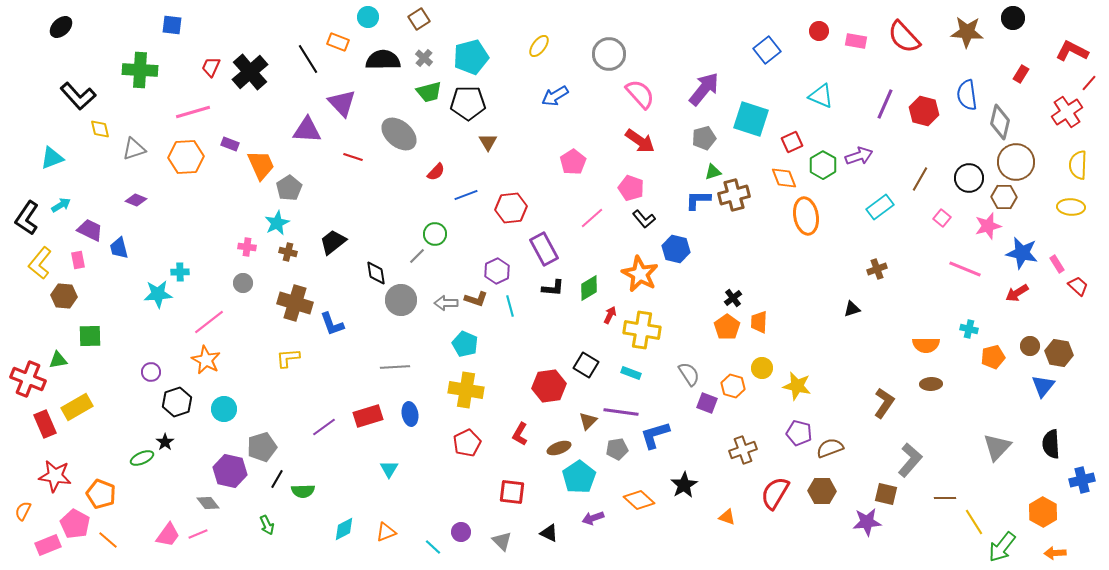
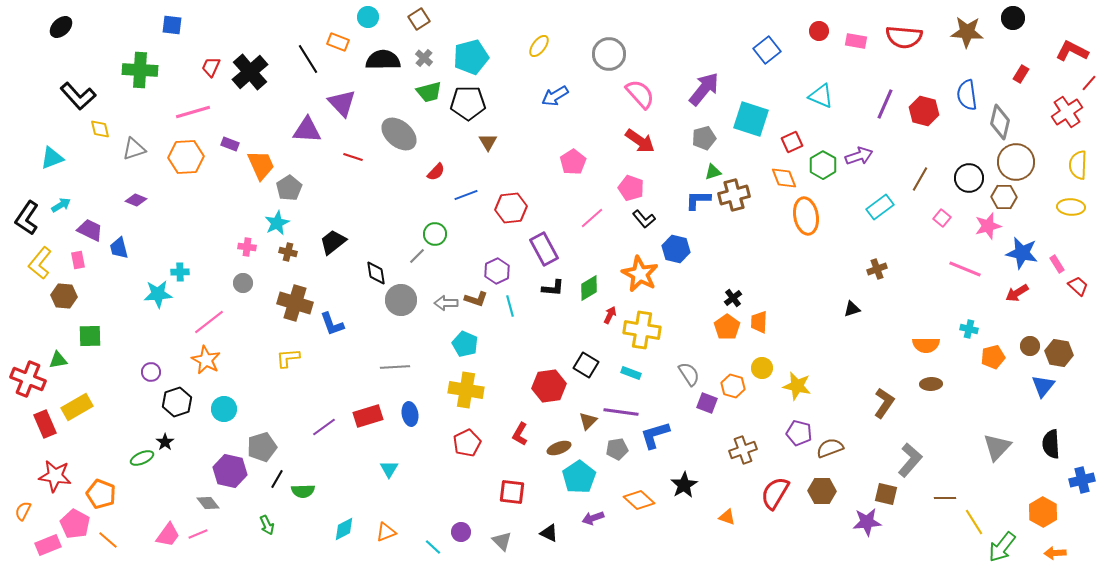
red semicircle at (904, 37): rotated 42 degrees counterclockwise
